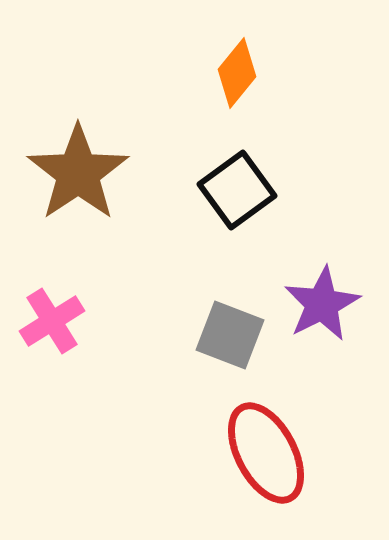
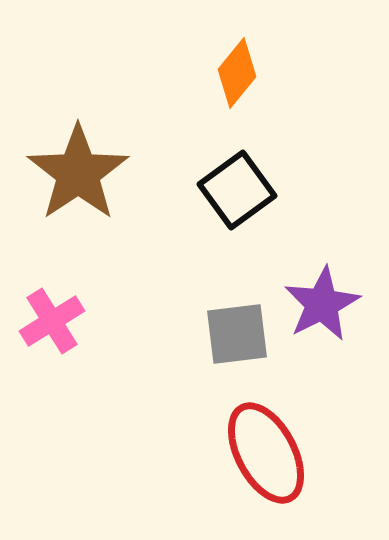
gray square: moved 7 px right, 1 px up; rotated 28 degrees counterclockwise
